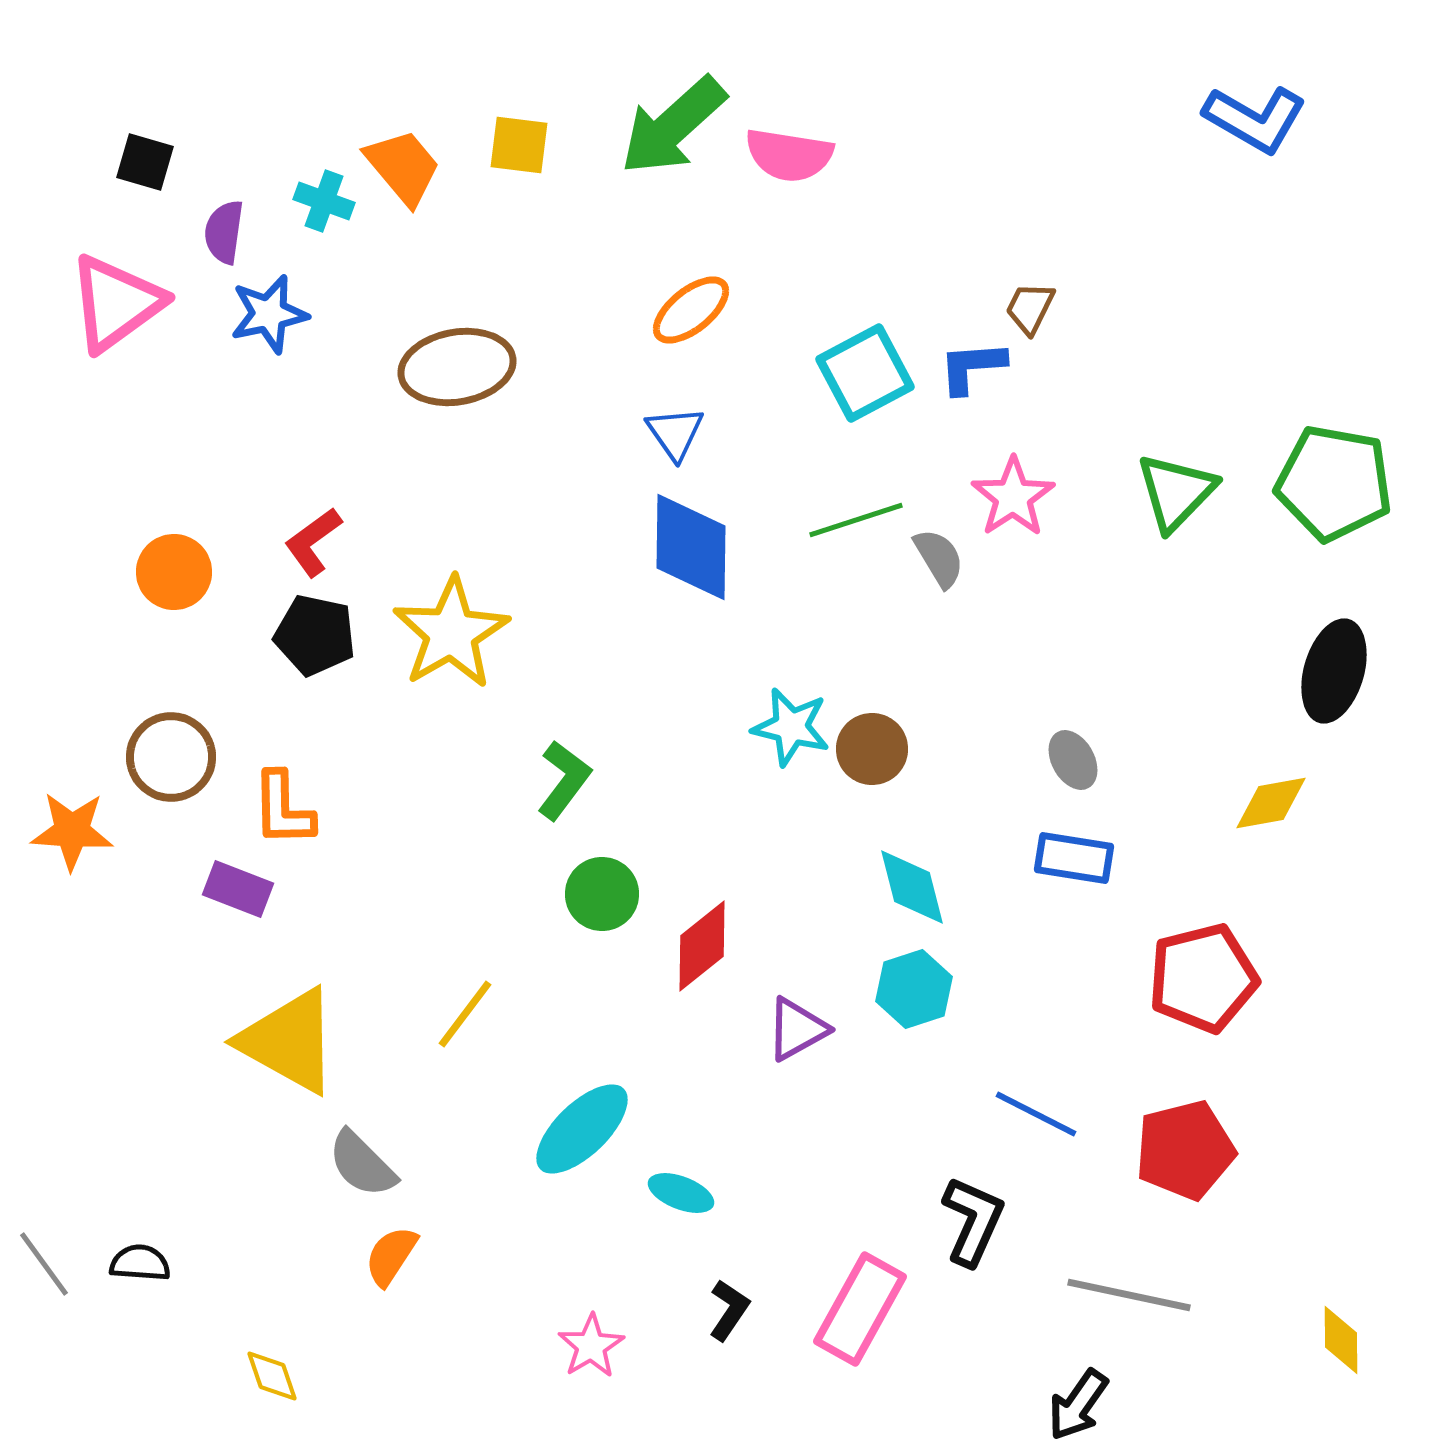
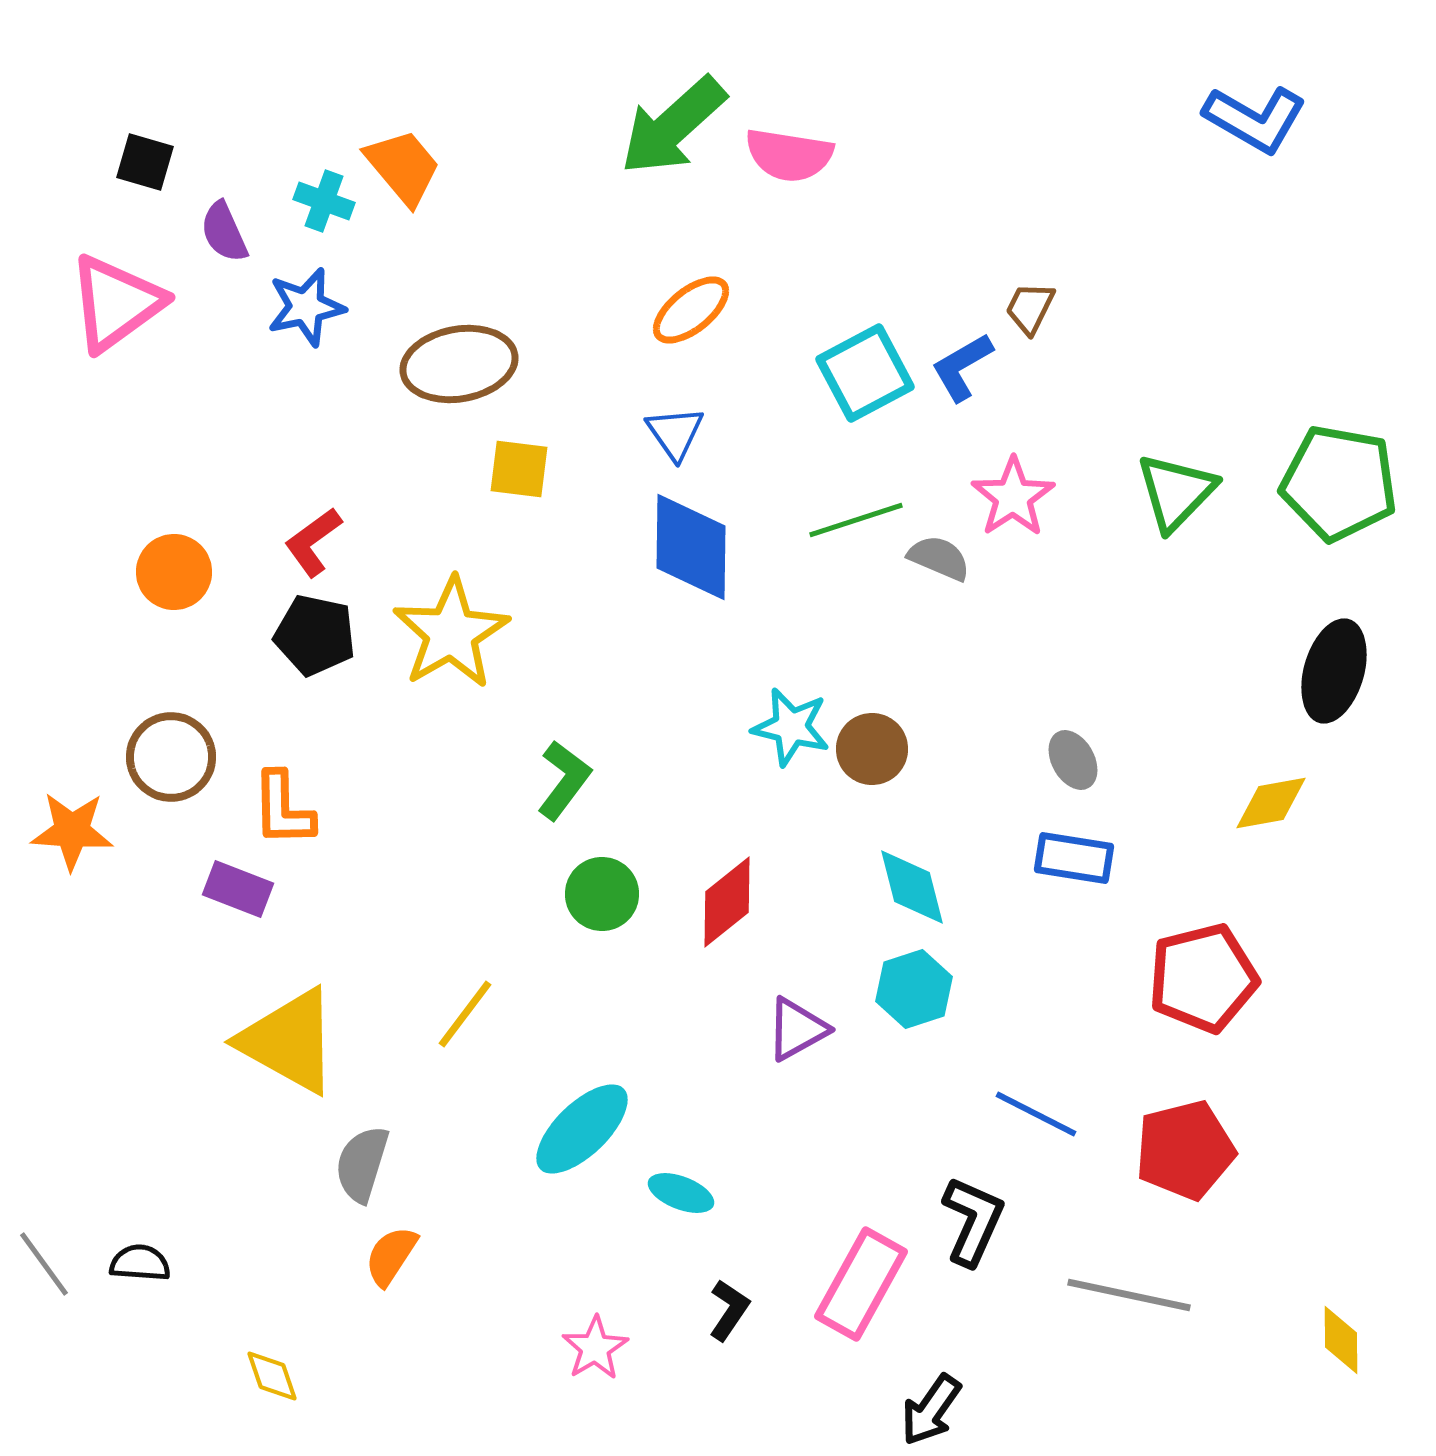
yellow square at (519, 145): moved 324 px down
purple semicircle at (224, 232): rotated 32 degrees counterclockwise
blue star at (269, 314): moved 37 px right, 7 px up
brown ellipse at (457, 367): moved 2 px right, 3 px up
blue L-shape at (972, 367): moved 10 px left; rotated 26 degrees counterclockwise
green pentagon at (1334, 483): moved 5 px right
gray semicircle at (939, 558): rotated 36 degrees counterclockwise
red diamond at (702, 946): moved 25 px right, 44 px up
gray semicircle at (362, 1164): rotated 62 degrees clockwise
pink rectangle at (860, 1309): moved 1 px right, 25 px up
pink star at (591, 1346): moved 4 px right, 2 px down
black arrow at (1078, 1405): moved 147 px left, 5 px down
